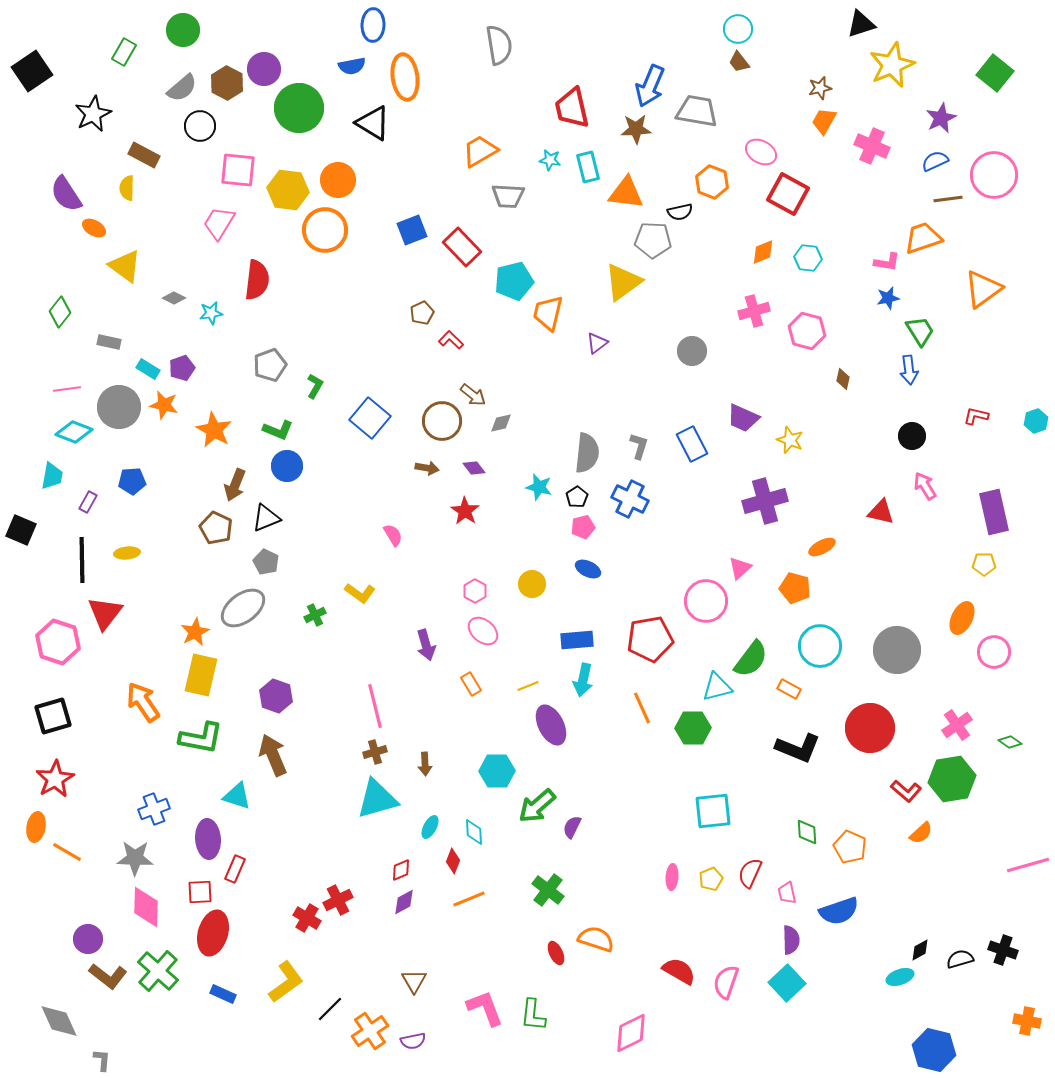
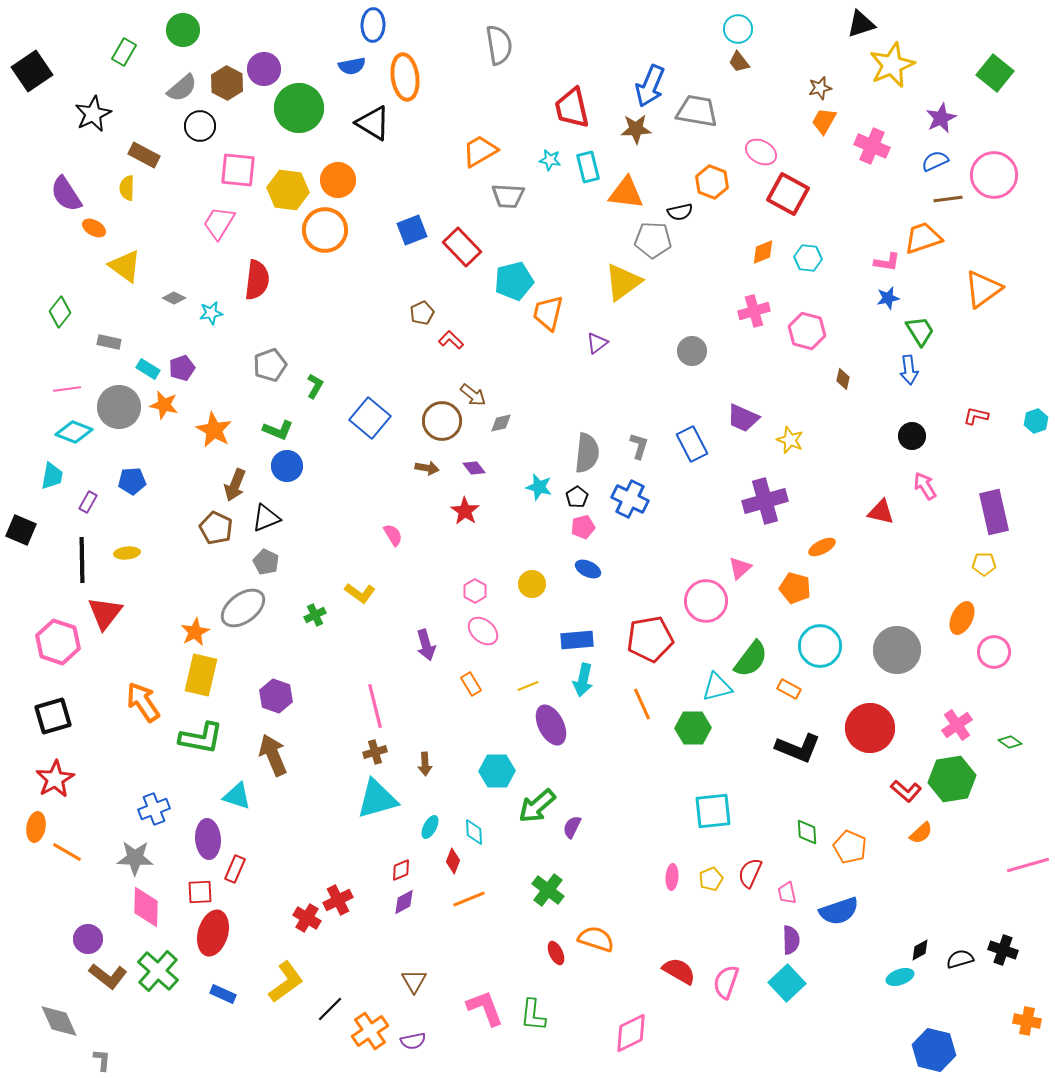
orange line at (642, 708): moved 4 px up
